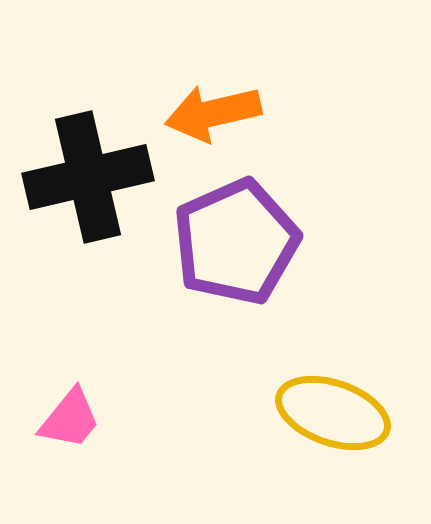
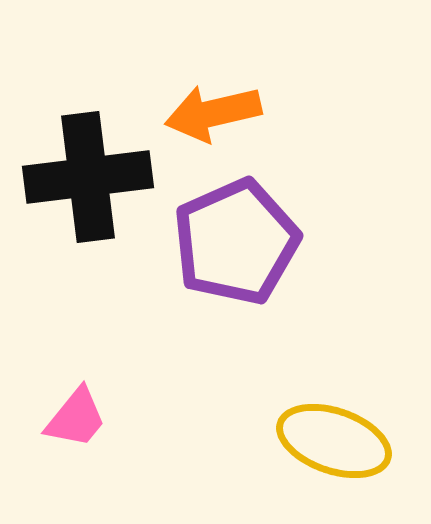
black cross: rotated 6 degrees clockwise
yellow ellipse: moved 1 px right, 28 px down
pink trapezoid: moved 6 px right, 1 px up
